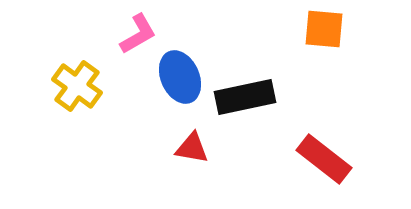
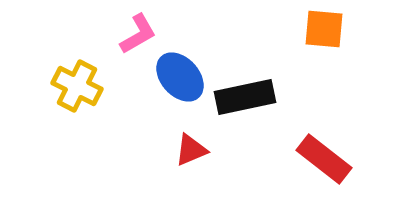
blue ellipse: rotated 18 degrees counterclockwise
yellow cross: rotated 9 degrees counterclockwise
red triangle: moved 1 px left, 2 px down; rotated 33 degrees counterclockwise
